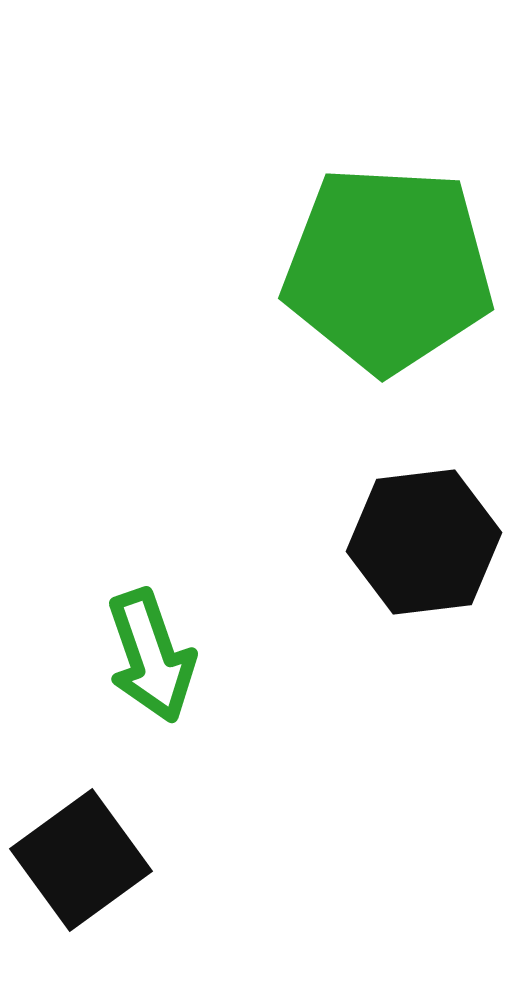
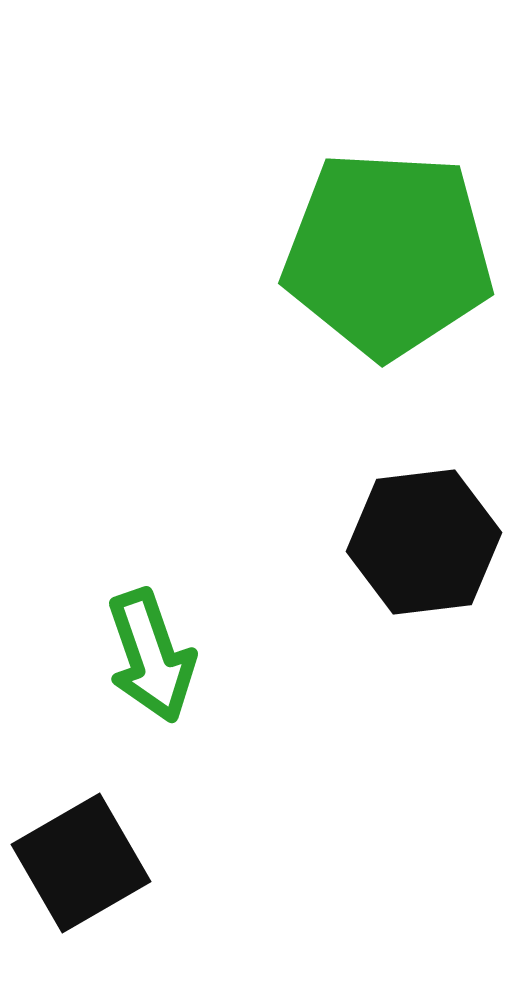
green pentagon: moved 15 px up
black square: moved 3 px down; rotated 6 degrees clockwise
